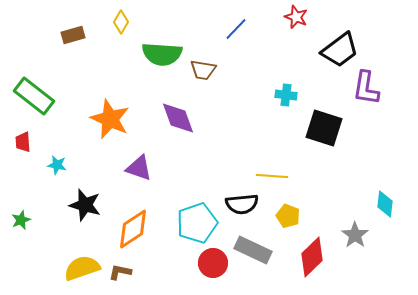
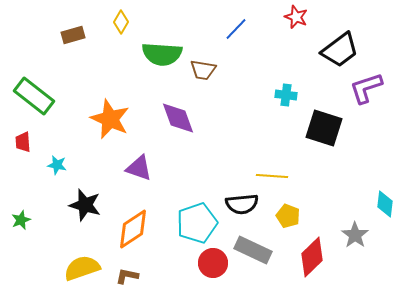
purple L-shape: rotated 63 degrees clockwise
brown L-shape: moved 7 px right, 4 px down
